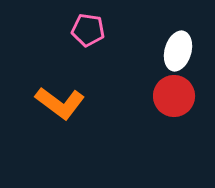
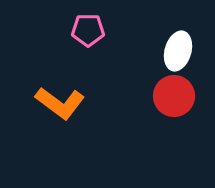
pink pentagon: rotated 8 degrees counterclockwise
